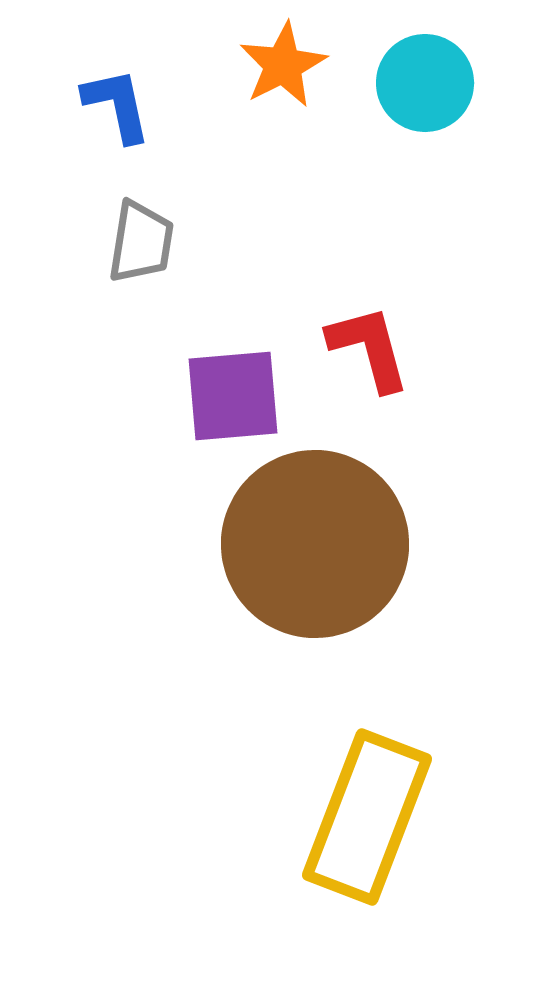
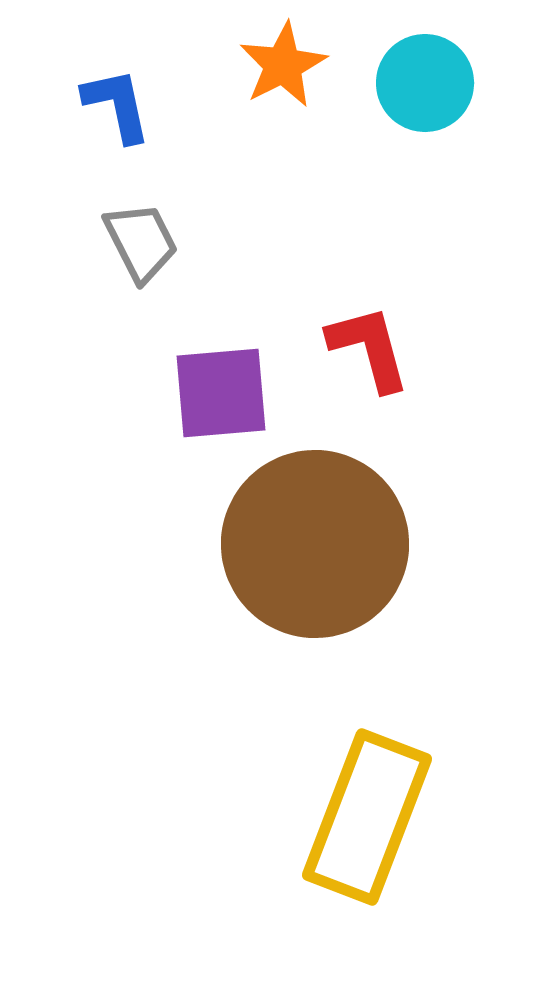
gray trapezoid: rotated 36 degrees counterclockwise
purple square: moved 12 px left, 3 px up
